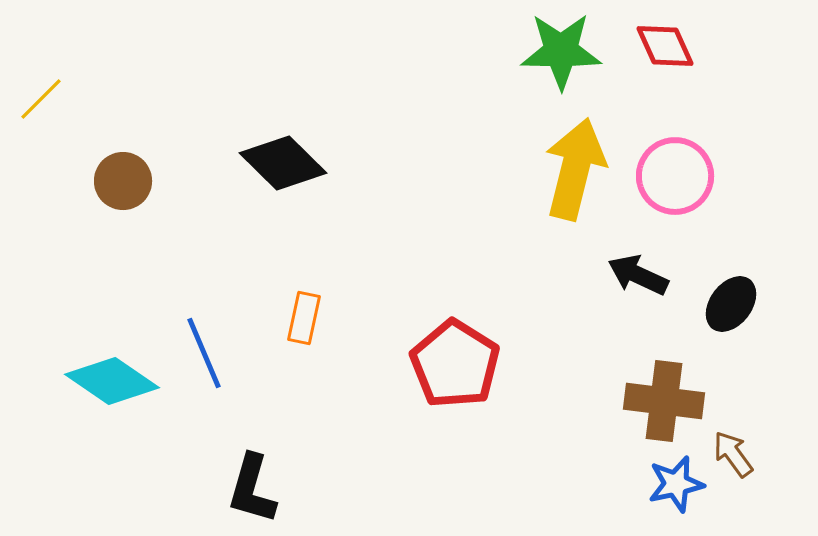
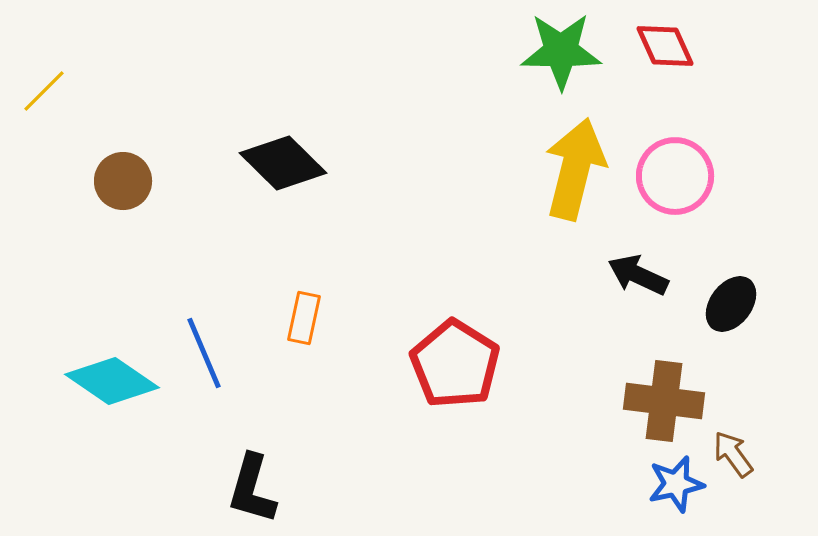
yellow line: moved 3 px right, 8 px up
